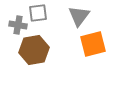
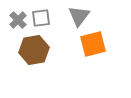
gray square: moved 3 px right, 5 px down
gray cross: moved 5 px up; rotated 36 degrees clockwise
